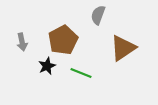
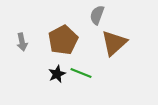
gray semicircle: moved 1 px left
brown triangle: moved 9 px left, 5 px up; rotated 8 degrees counterclockwise
black star: moved 10 px right, 8 px down
